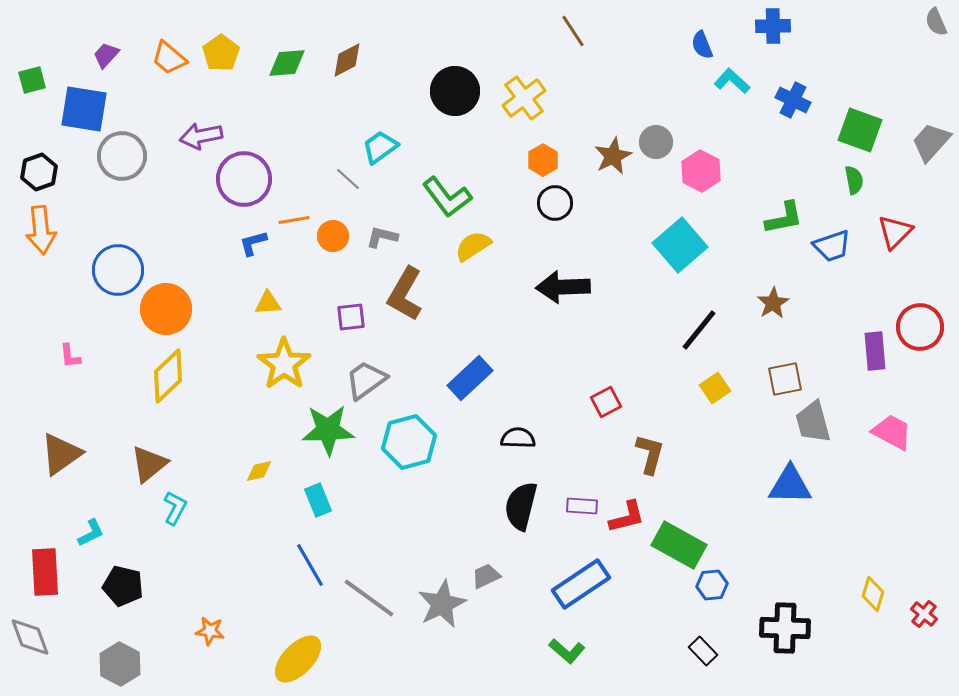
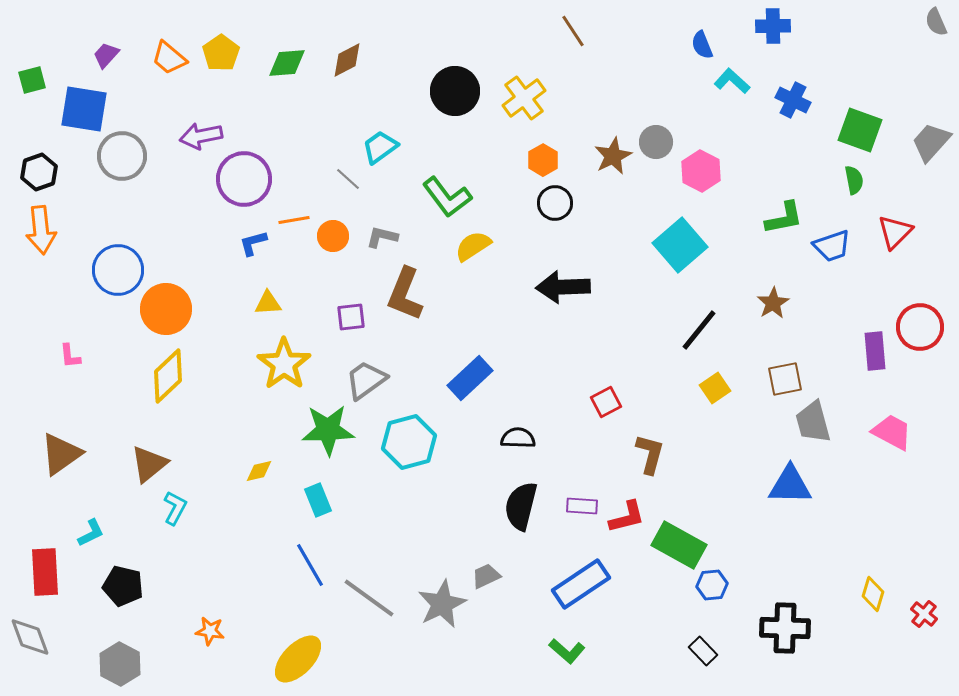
brown L-shape at (405, 294): rotated 8 degrees counterclockwise
